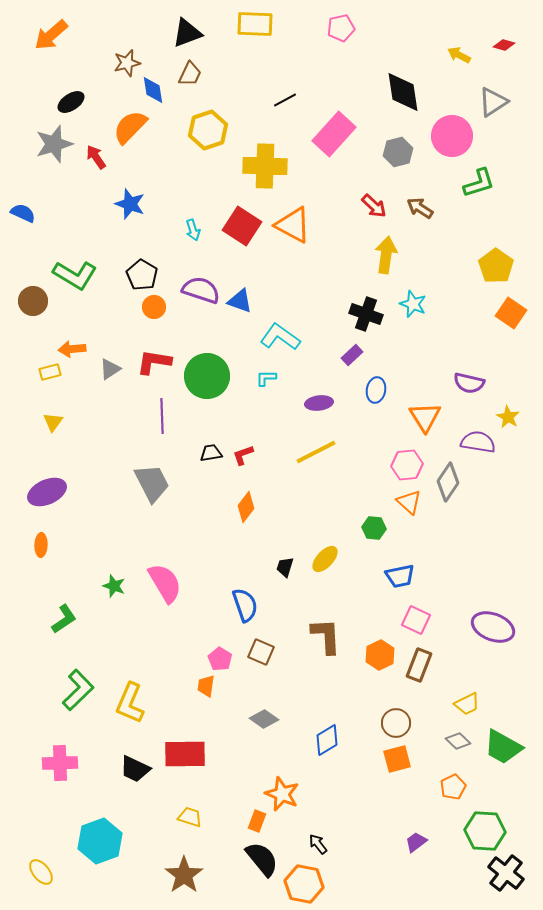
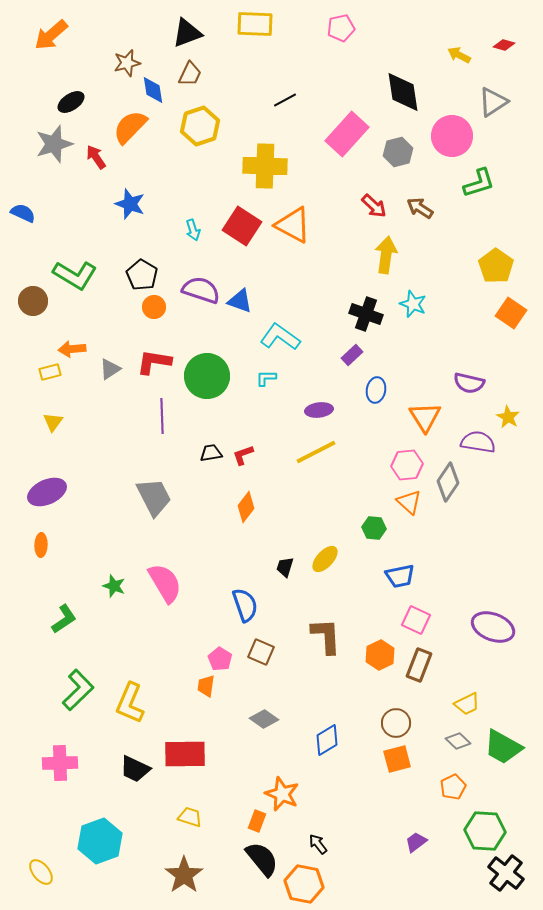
yellow hexagon at (208, 130): moved 8 px left, 4 px up
pink rectangle at (334, 134): moved 13 px right
purple ellipse at (319, 403): moved 7 px down
gray trapezoid at (152, 483): moved 2 px right, 14 px down
